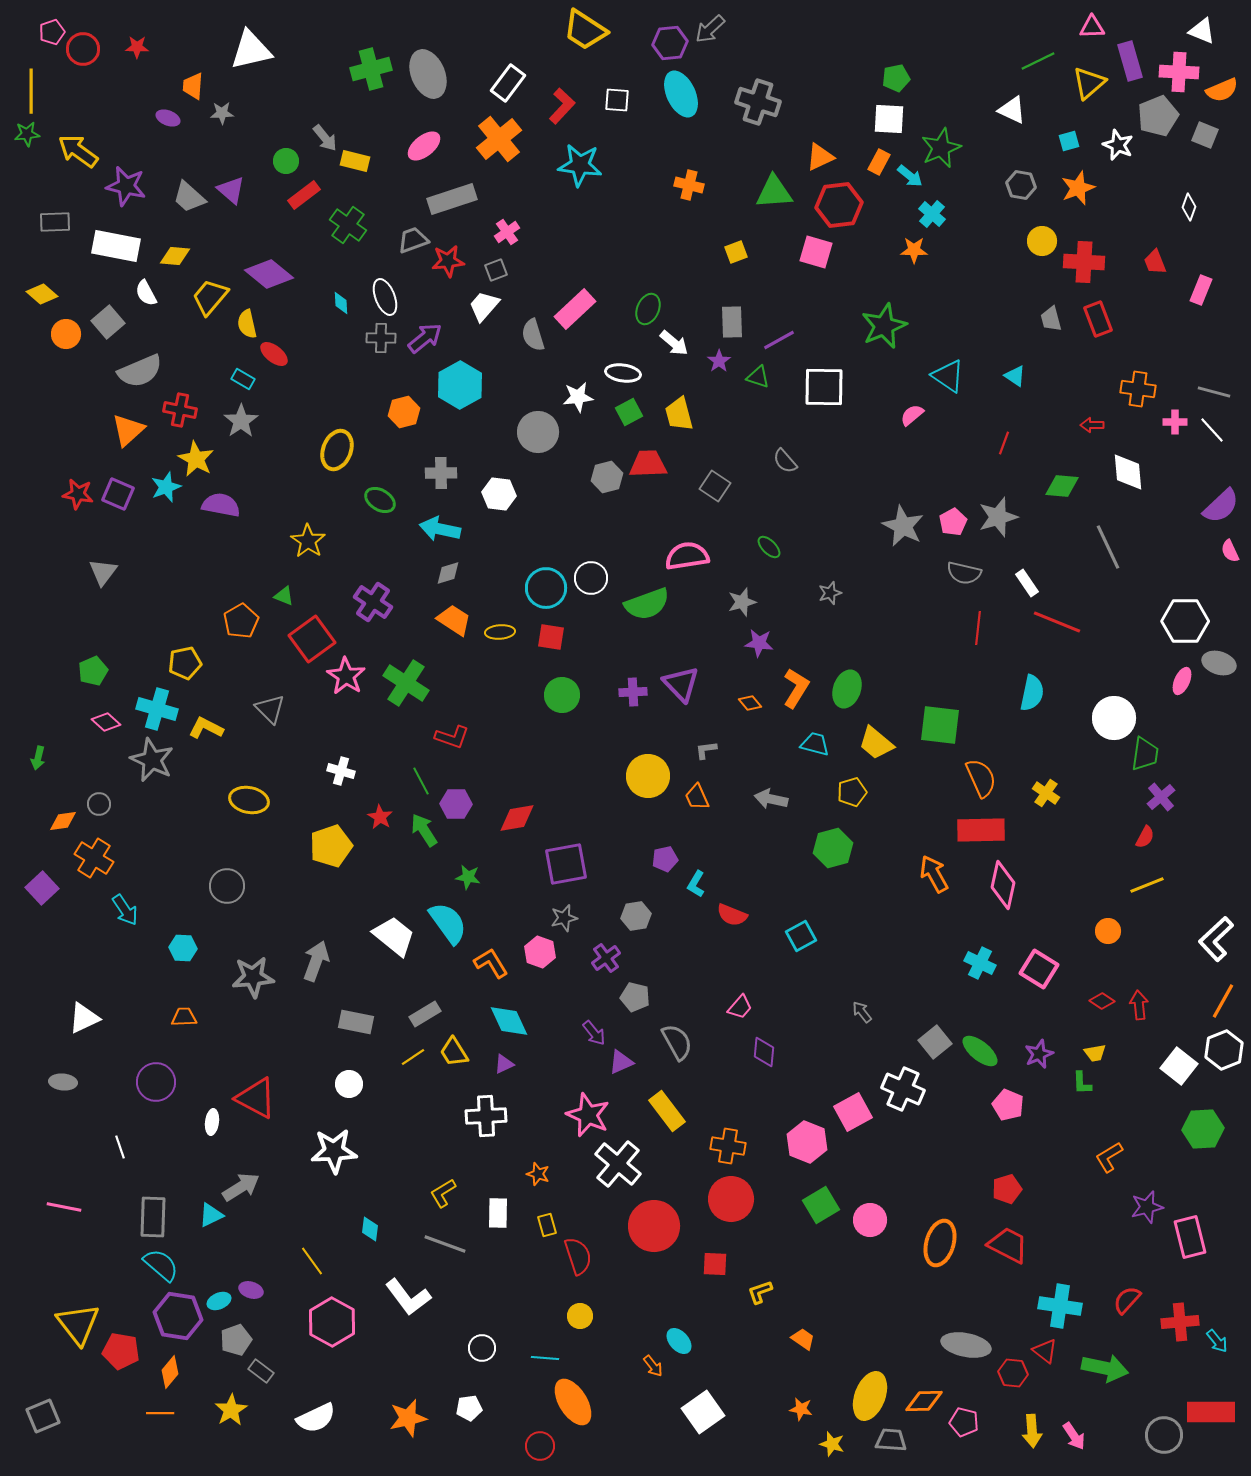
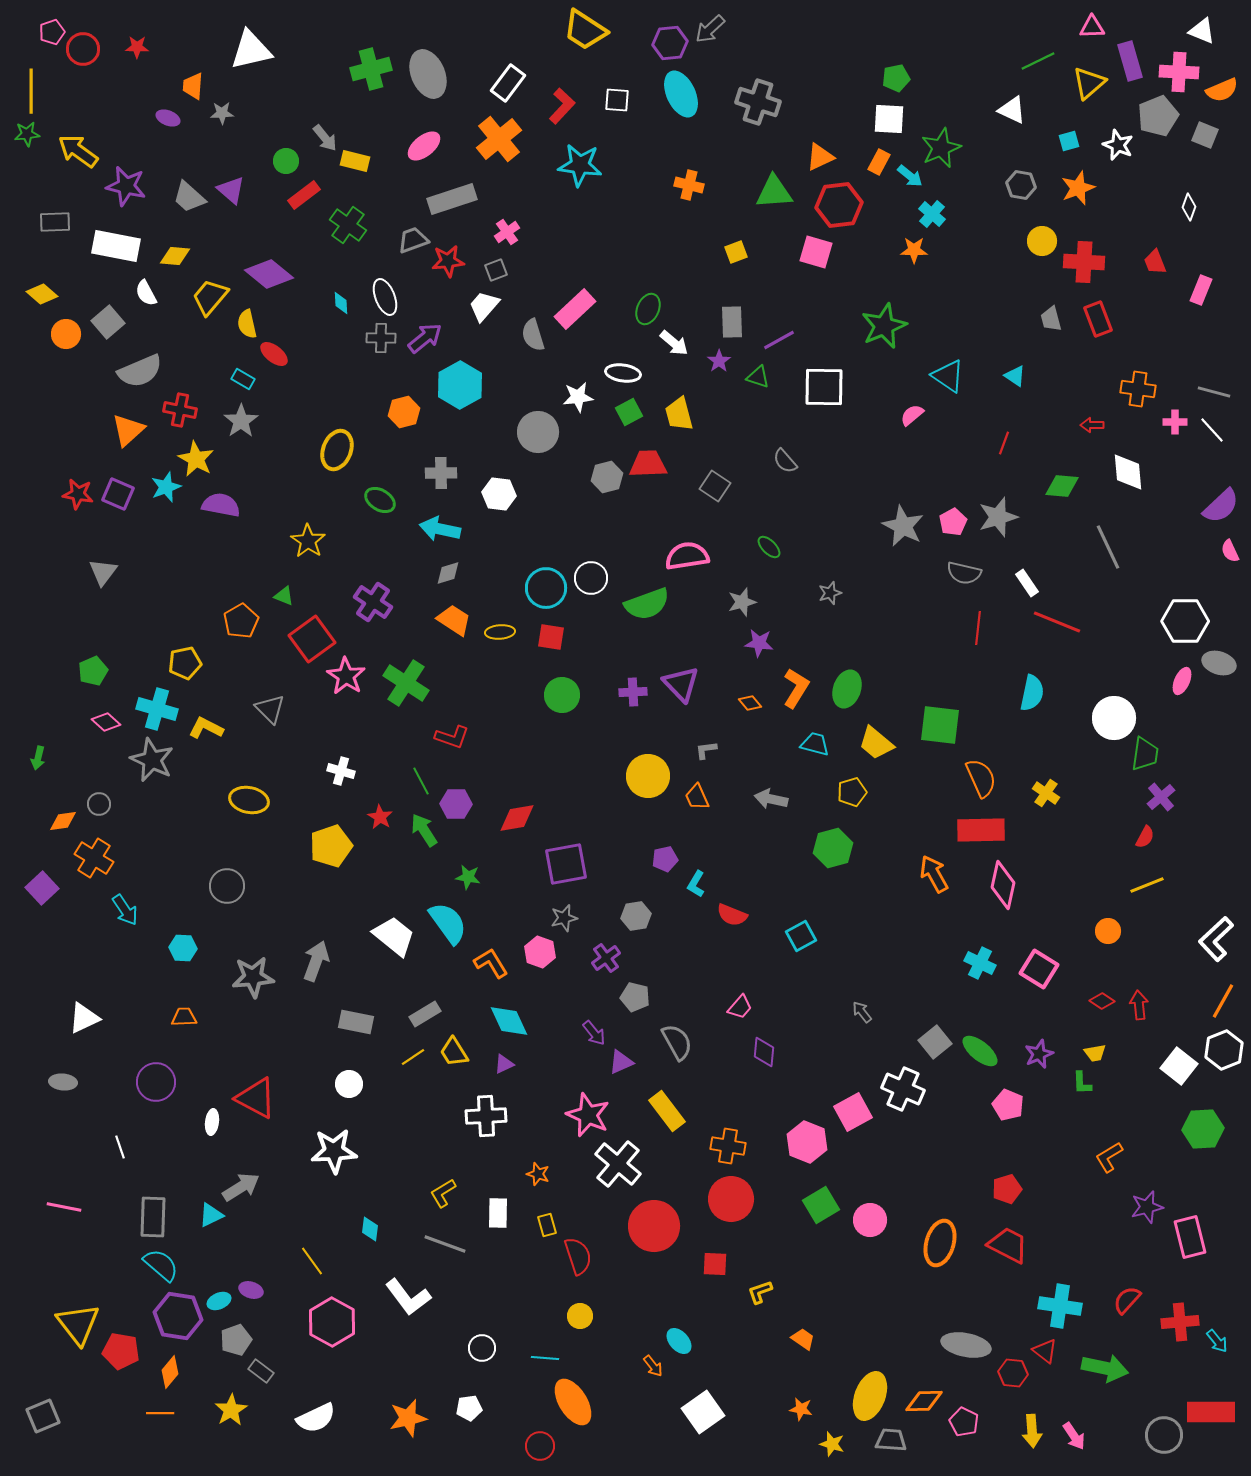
pink pentagon at (964, 1422): rotated 12 degrees clockwise
